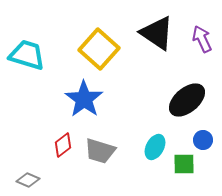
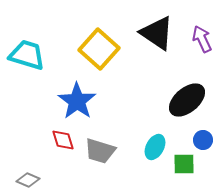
blue star: moved 7 px left, 2 px down
red diamond: moved 5 px up; rotated 70 degrees counterclockwise
